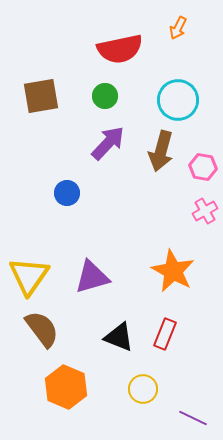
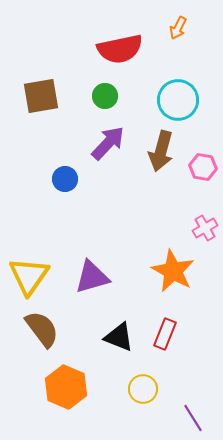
blue circle: moved 2 px left, 14 px up
pink cross: moved 17 px down
purple line: rotated 32 degrees clockwise
